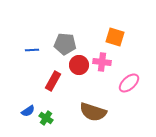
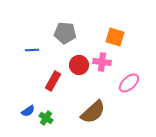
gray pentagon: moved 11 px up
brown semicircle: rotated 60 degrees counterclockwise
